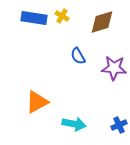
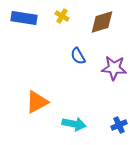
blue rectangle: moved 10 px left
